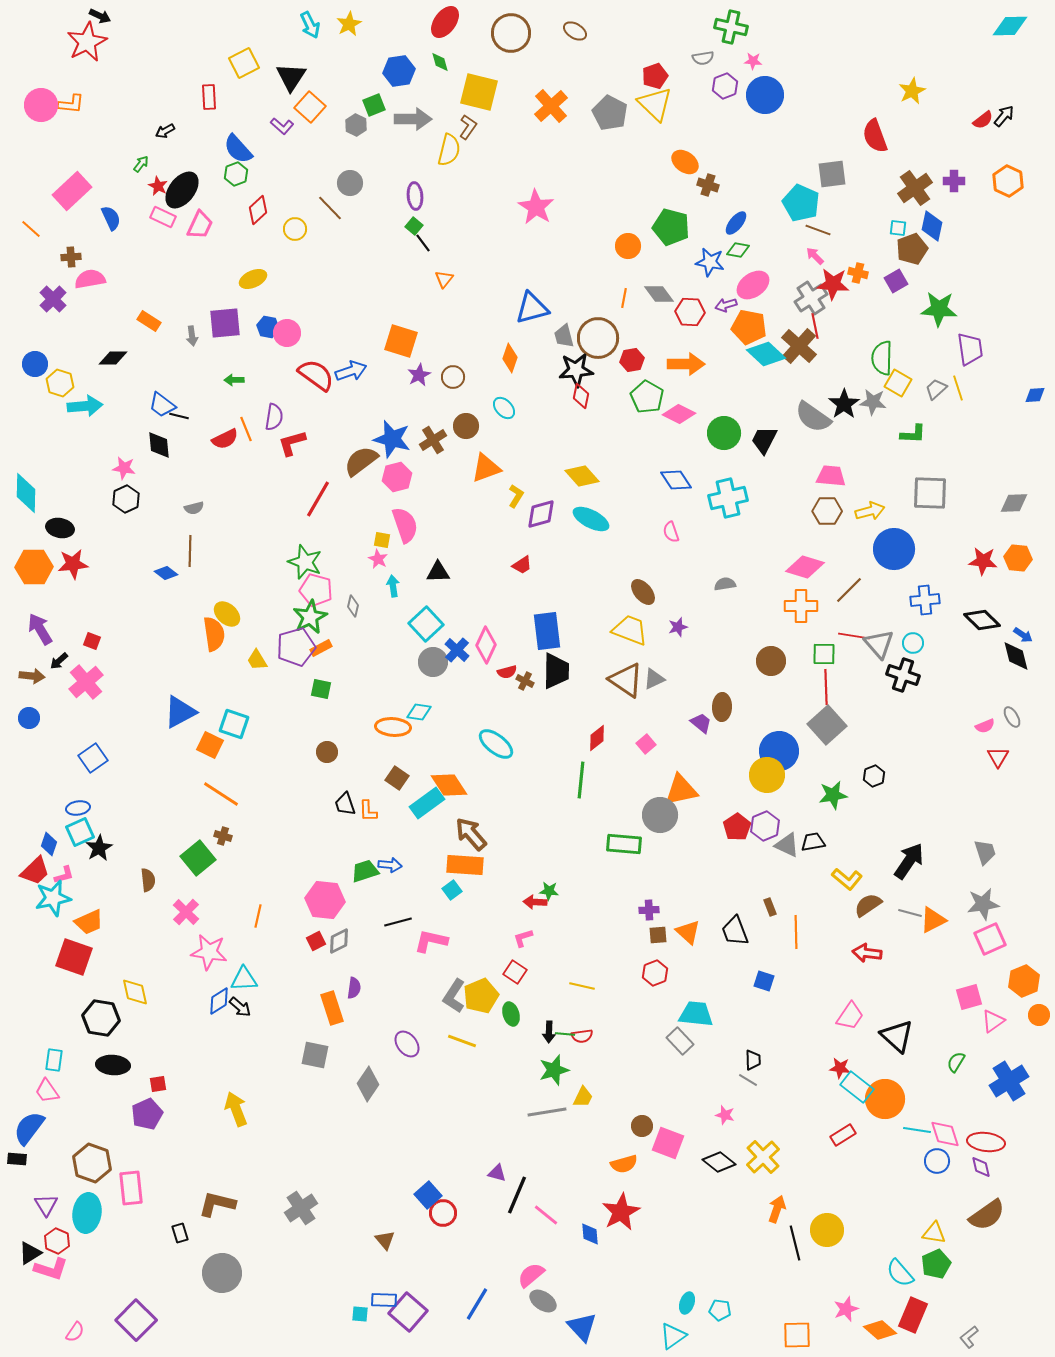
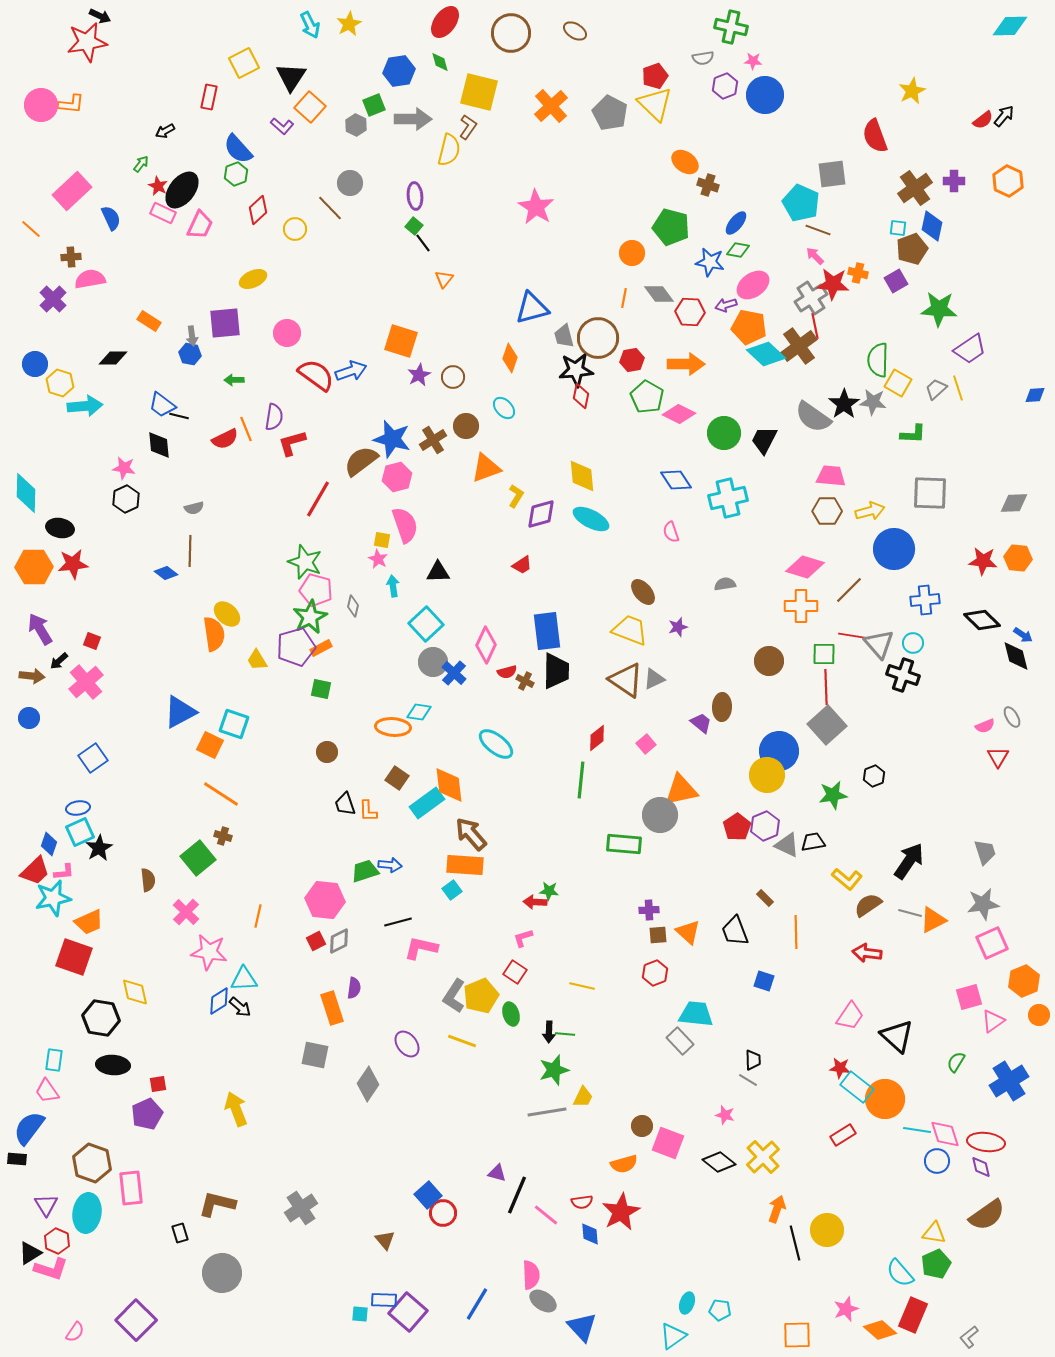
red star at (87, 42): rotated 18 degrees clockwise
red rectangle at (209, 97): rotated 15 degrees clockwise
pink rectangle at (163, 217): moved 4 px up
orange circle at (628, 246): moved 4 px right, 7 px down
blue hexagon at (268, 327): moved 78 px left, 27 px down
brown cross at (799, 346): rotated 12 degrees clockwise
purple trapezoid at (970, 349): rotated 64 degrees clockwise
green semicircle at (882, 358): moved 4 px left, 2 px down
yellow diamond at (582, 476): rotated 36 degrees clockwise
blue cross at (457, 650): moved 3 px left, 23 px down
brown circle at (771, 661): moved 2 px left
orange diamond at (449, 785): rotated 27 degrees clockwise
pink L-shape at (64, 875): moved 3 px up; rotated 10 degrees clockwise
brown rectangle at (770, 907): moved 5 px left, 9 px up; rotated 24 degrees counterclockwise
pink square at (990, 939): moved 2 px right, 4 px down
pink L-shape at (431, 941): moved 10 px left, 7 px down
red semicircle at (582, 1036): moved 166 px down
pink semicircle at (531, 1275): rotated 128 degrees clockwise
